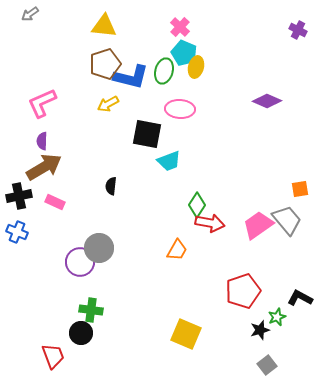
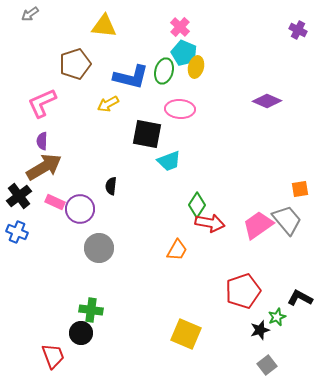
brown pentagon: moved 30 px left
black cross: rotated 25 degrees counterclockwise
purple circle: moved 53 px up
